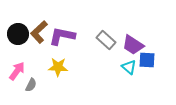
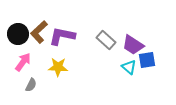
blue square: rotated 12 degrees counterclockwise
pink arrow: moved 6 px right, 9 px up
